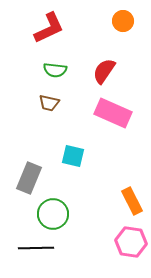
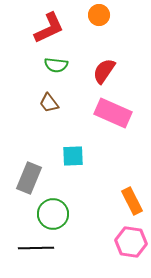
orange circle: moved 24 px left, 6 px up
green semicircle: moved 1 px right, 5 px up
brown trapezoid: rotated 40 degrees clockwise
cyan square: rotated 15 degrees counterclockwise
